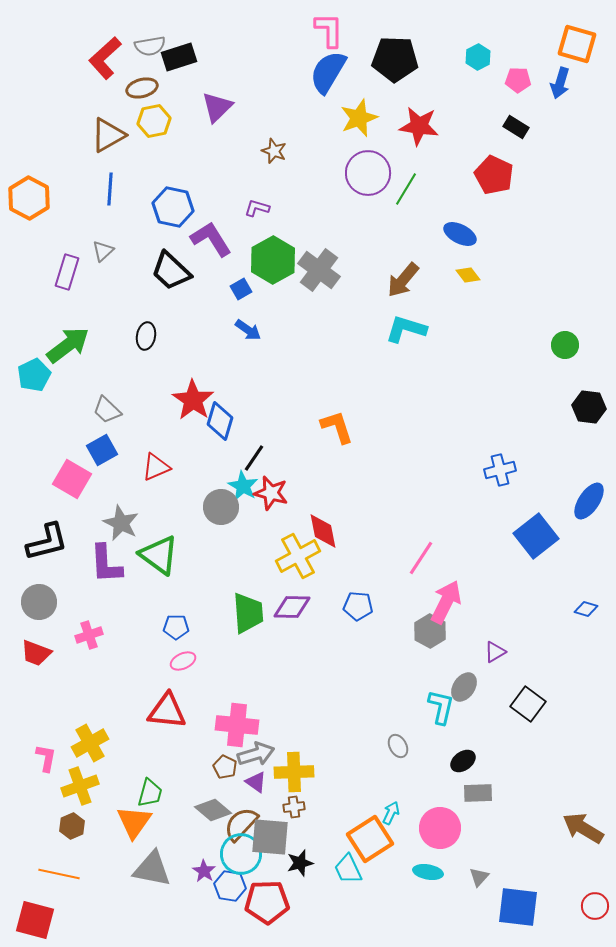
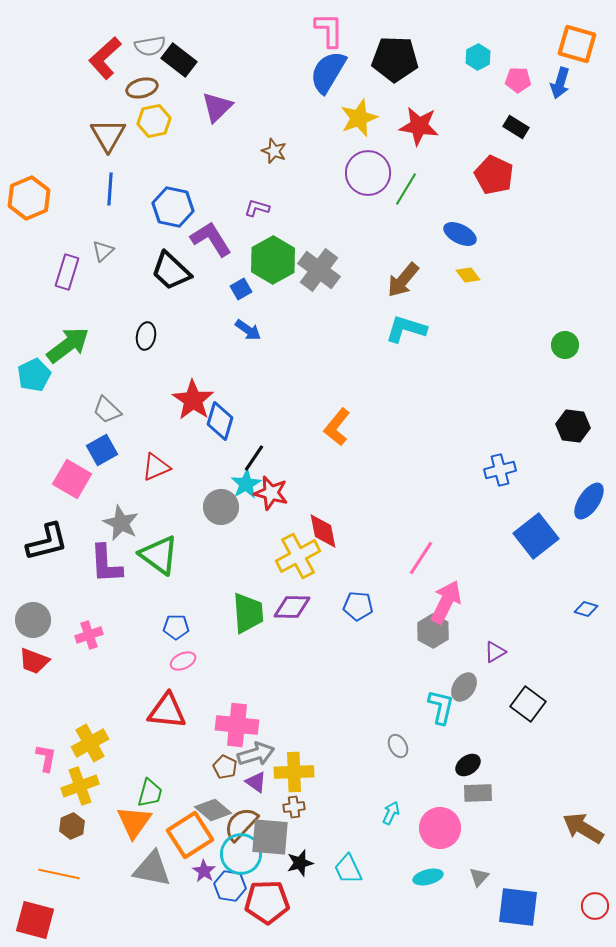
black rectangle at (179, 57): moved 3 px down; rotated 56 degrees clockwise
brown triangle at (108, 135): rotated 30 degrees counterclockwise
orange hexagon at (29, 198): rotated 9 degrees clockwise
black hexagon at (589, 407): moved 16 px left, 19 px down
orange L-shape at (337, 427): rotated 123 degrees counterclockwise
cyan star at (243, 486): moved 3 px right, 2 px up; rotated 12 degrees clockwise
gray circle at (39, 602): moved 6 px left, 18 px down
gray hexagon at (430, 631): moved 3 px right
red trapezoid at (36, 653): moved 2 px left, 8 px down
black ellipse at (463, 761): moved 5 px right, 4 px down
orange square at (370, 839): moved 180 px left, 4 px up
cyan ellipse at (428, 872): moved 5 px down; rotated 24 degrees counterclockwise
